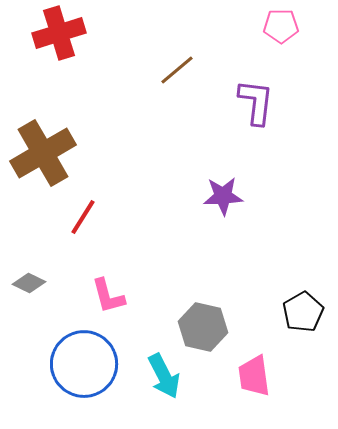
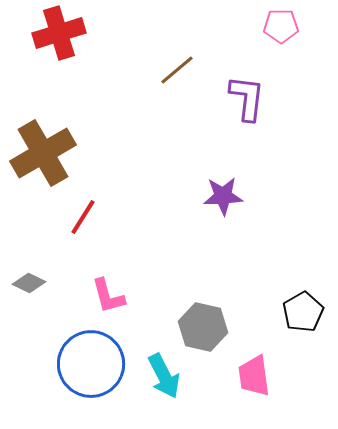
purple L-shape: moved 9 px left, 4 px up
blue circle: moved 7 px right
